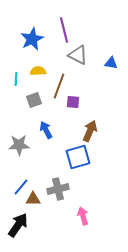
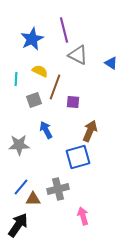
blue triangle: rotated 24 degrees clockwise
yellow semicircle: moved 2 px right; rotated 28 degrees clockwise
brown line: moved 4 px left, 1 px down
